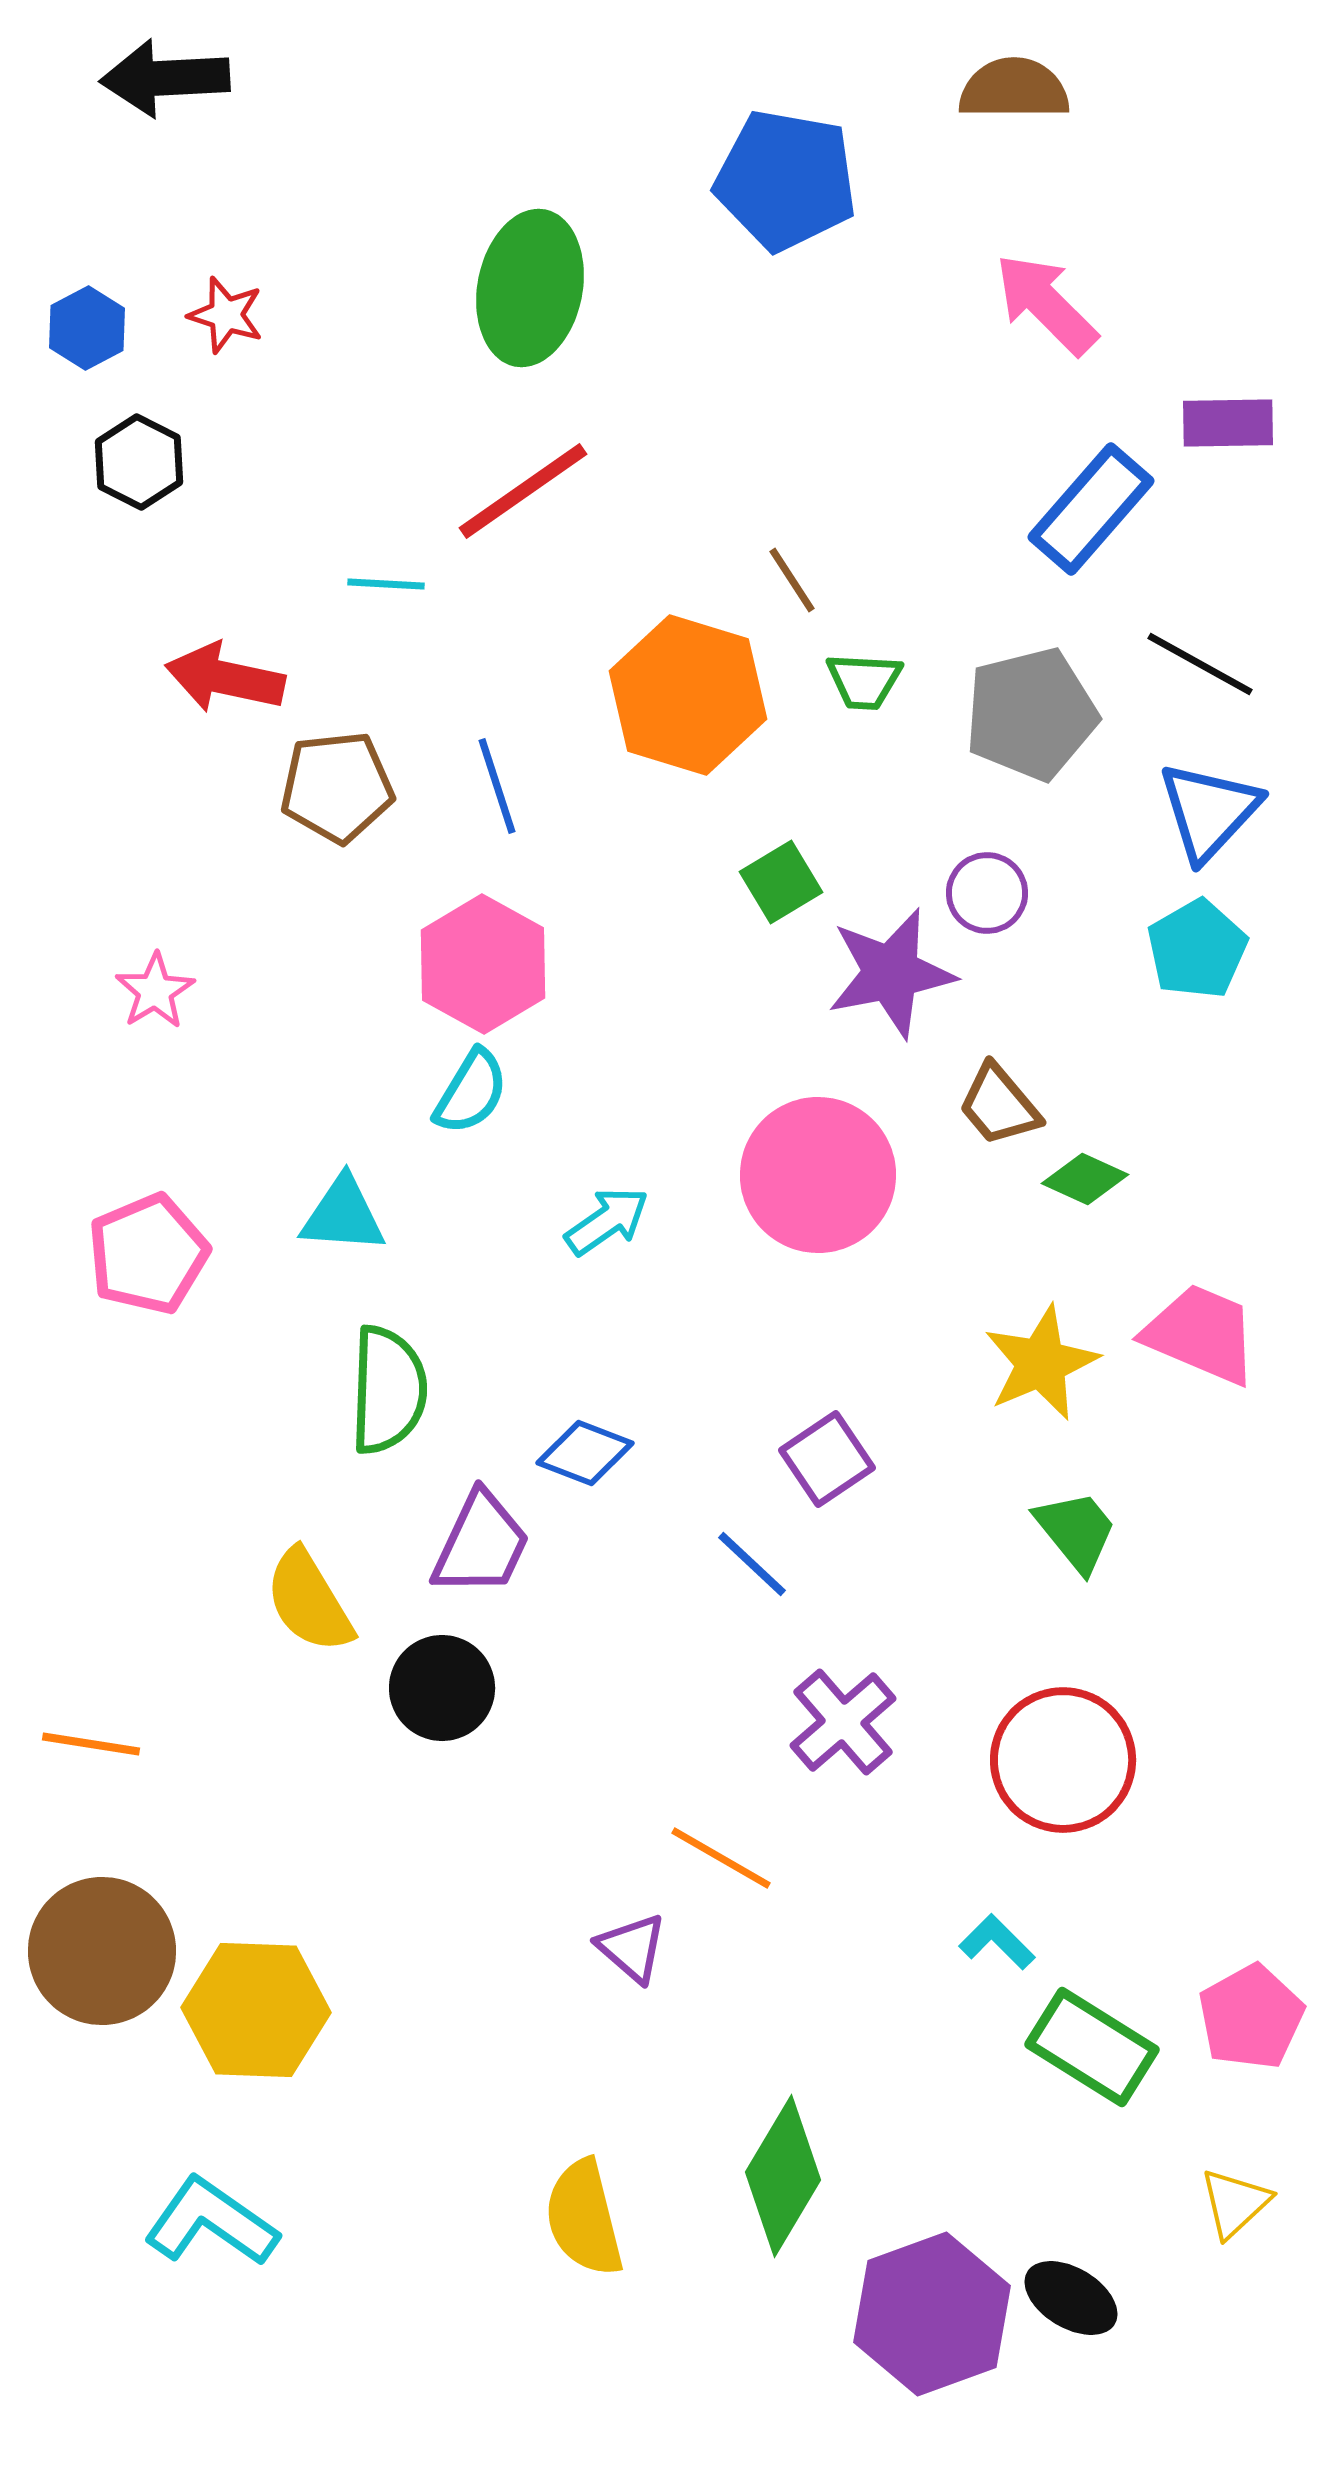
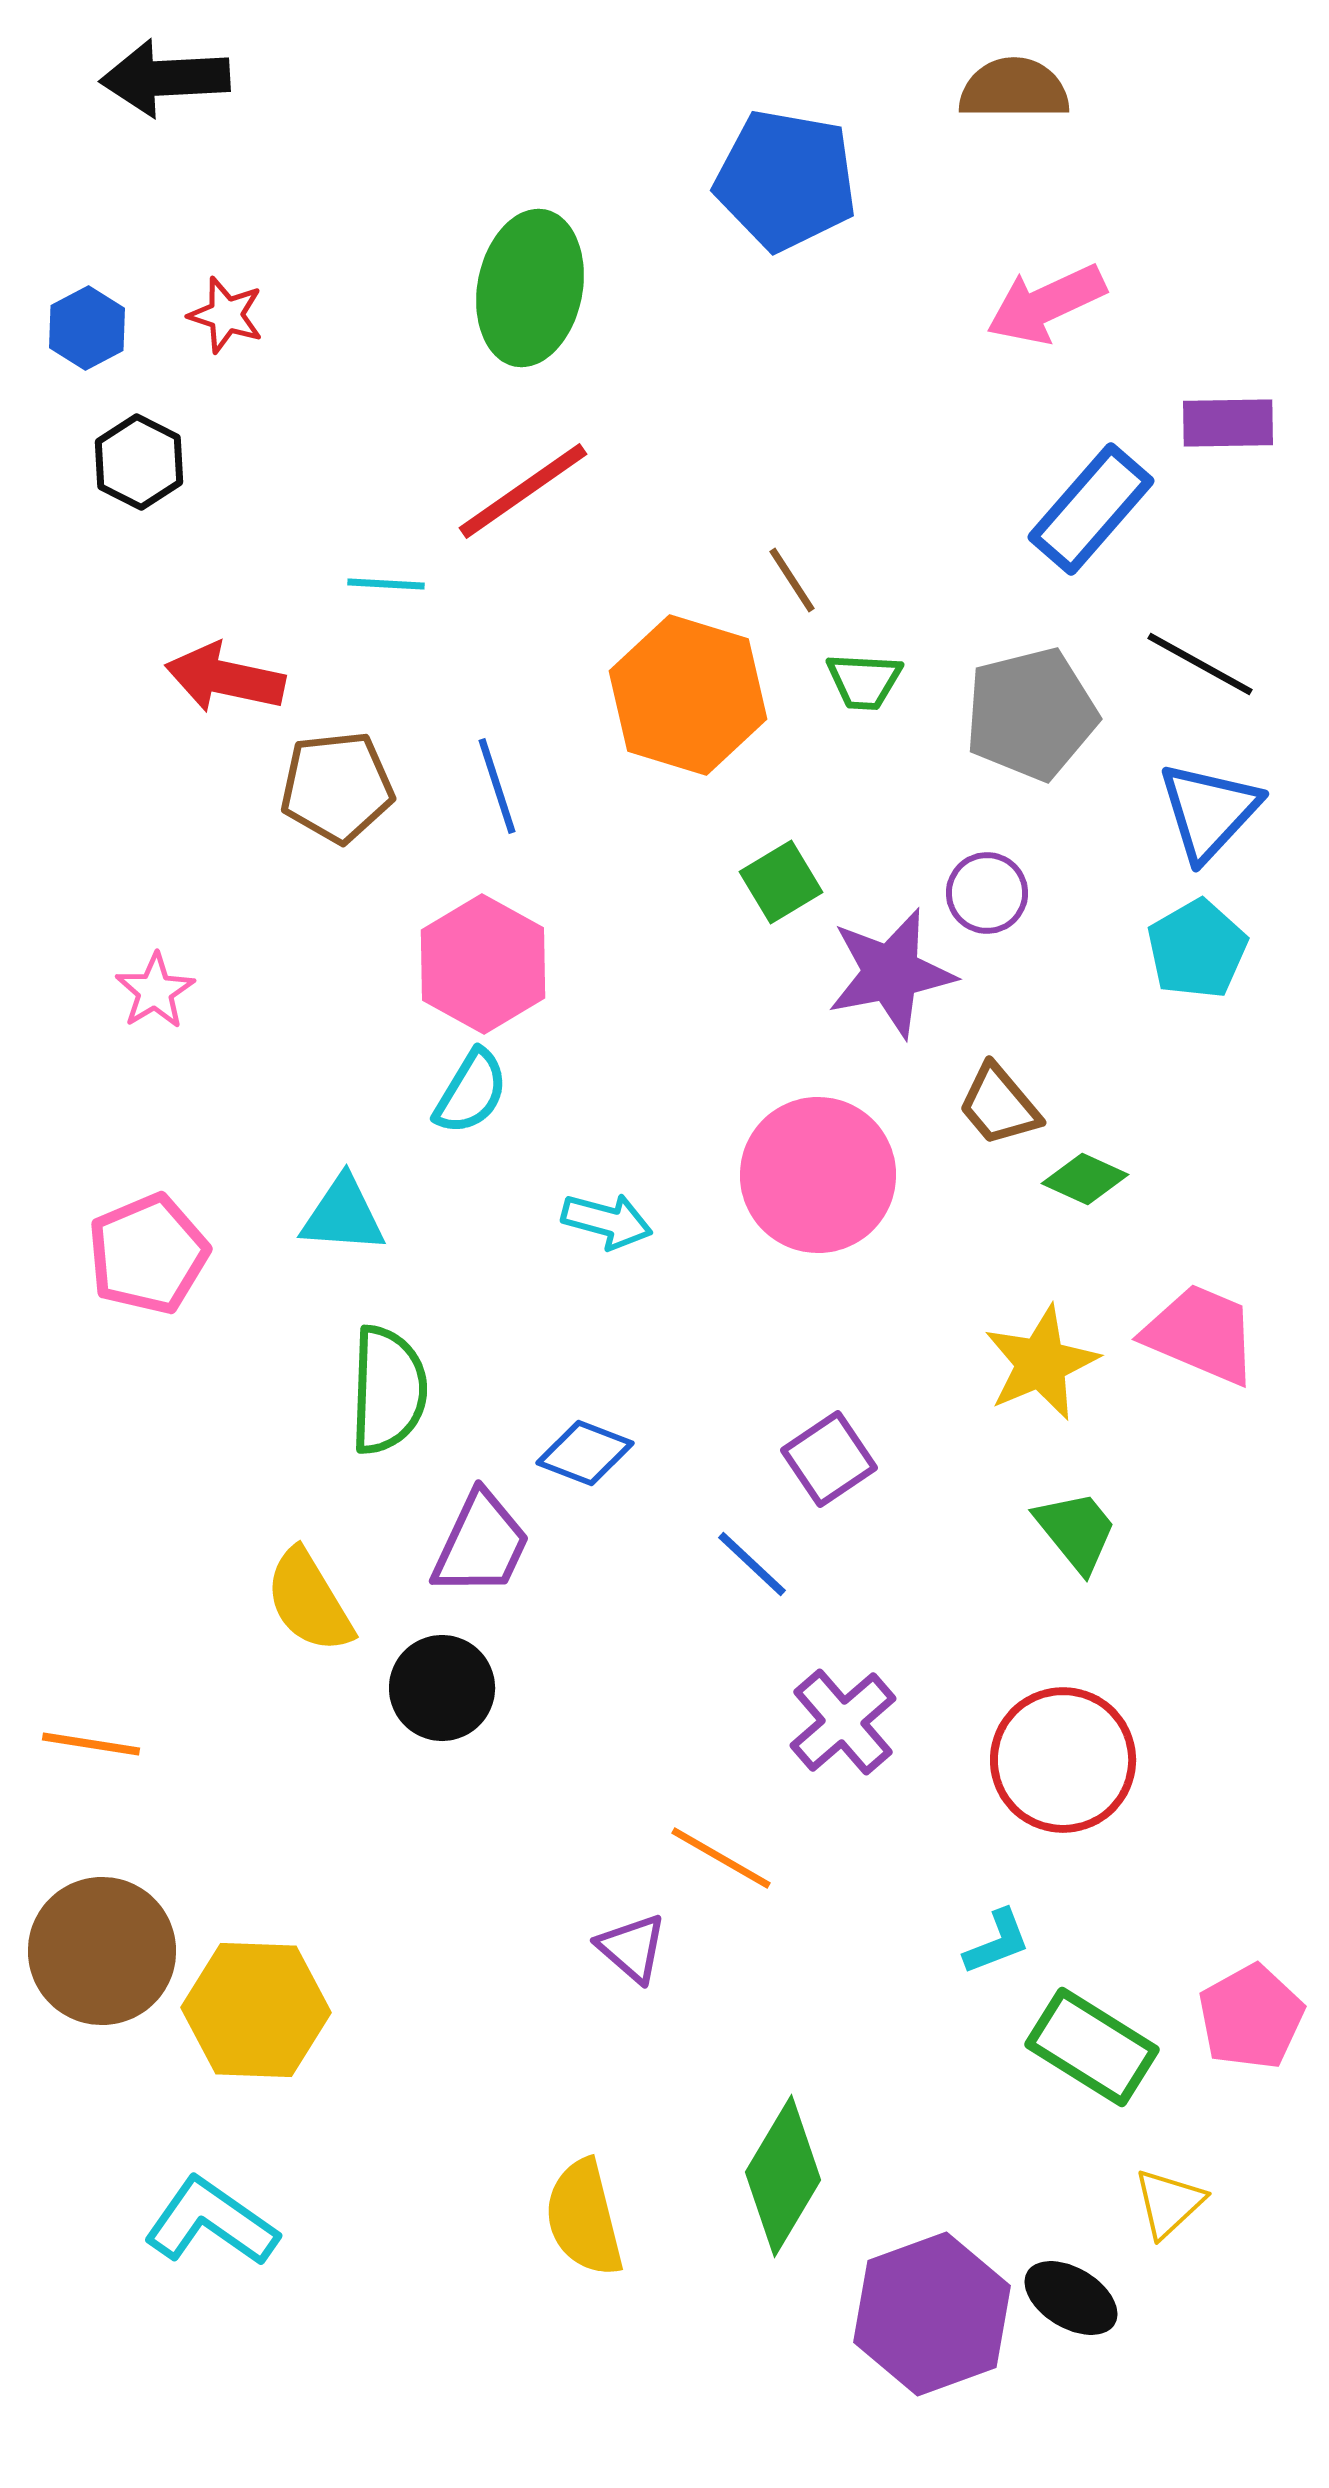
pink arrow at (1046, 304): rotated 70 degrees counterclockwise
cyan arrow at (607, 1221): rotated 50 degrees clockwise
purple square at (827, 1459): moved 2 px right
cyan L-shape at (997, 1942): rotated 114 degrees clockwise
yellow triangle at (1235, 2203): moved 66 px left
